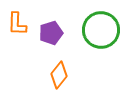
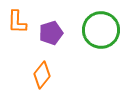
orange L-shape: moved 2 px up
orange diamond: moved 17 px left
